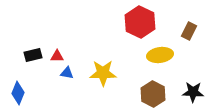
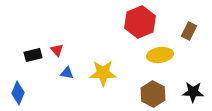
red hexagon: rotated 12 degrees clockwise
red triangle: moved 6 px up; rotated 48 degrees clockwise
